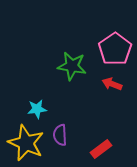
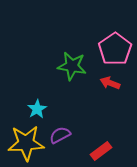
red arrow: moved 2 px left, 1 px up
cyan star: rotated 24 degrees counterclockwise
purple semicircle: rotated 65 degrees clockwise
yellow star: rotated 27 degrees counterclockwise
red rectangle: moved 2 px down
